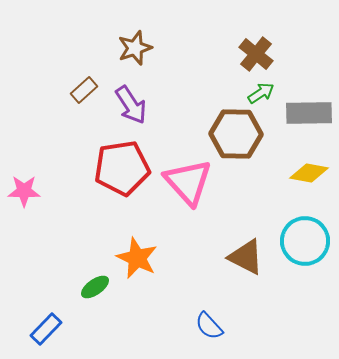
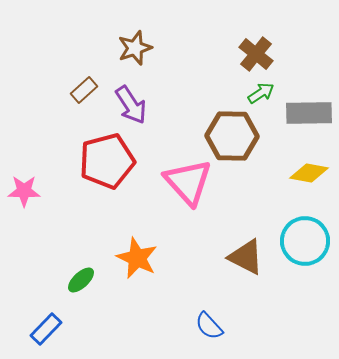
brown hexagon: moved 4 px left, 2 px down
red pentagon: moved 15 px left, 7 px up; rotated 6 degrees counterclockwise
green ellipse: moved 14 px left, 7 px up; rotated 8 degrees counterclockwise
